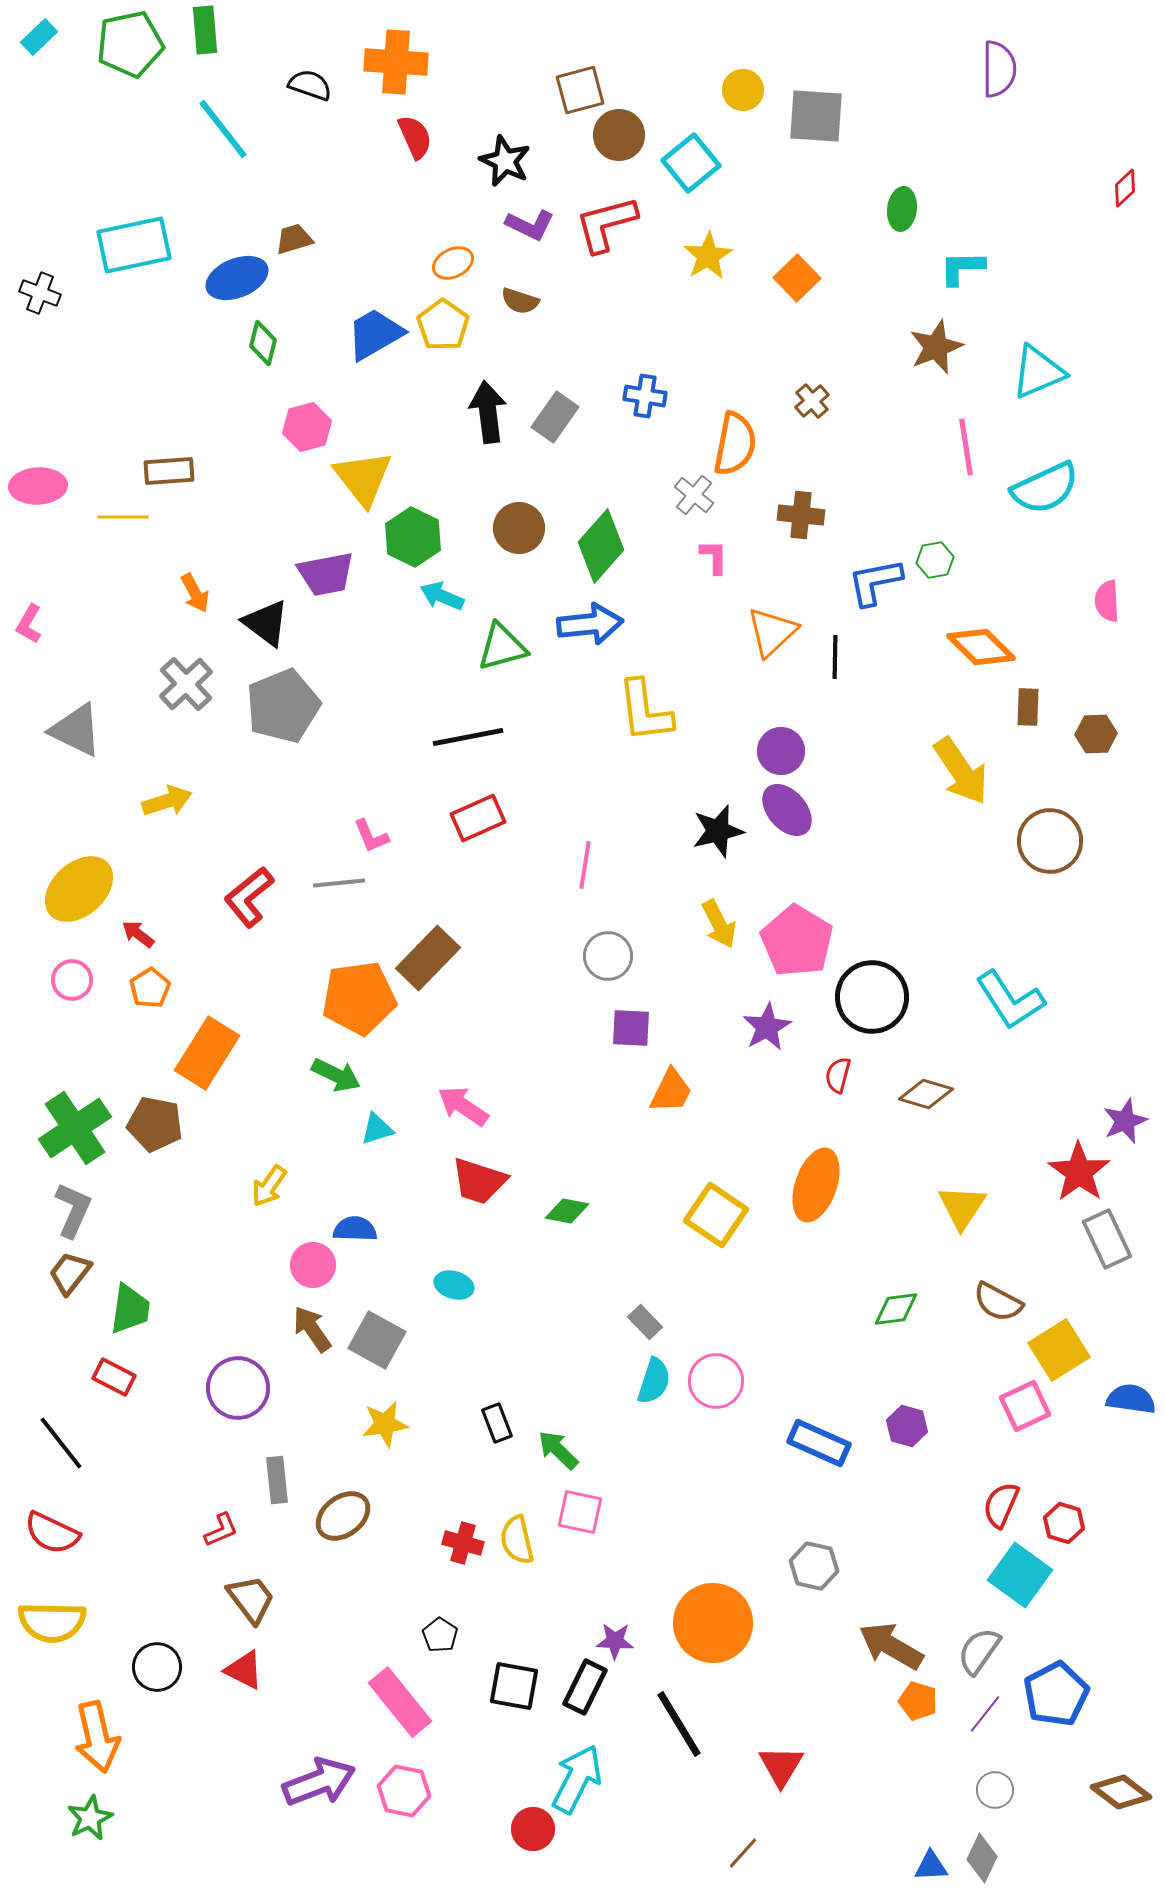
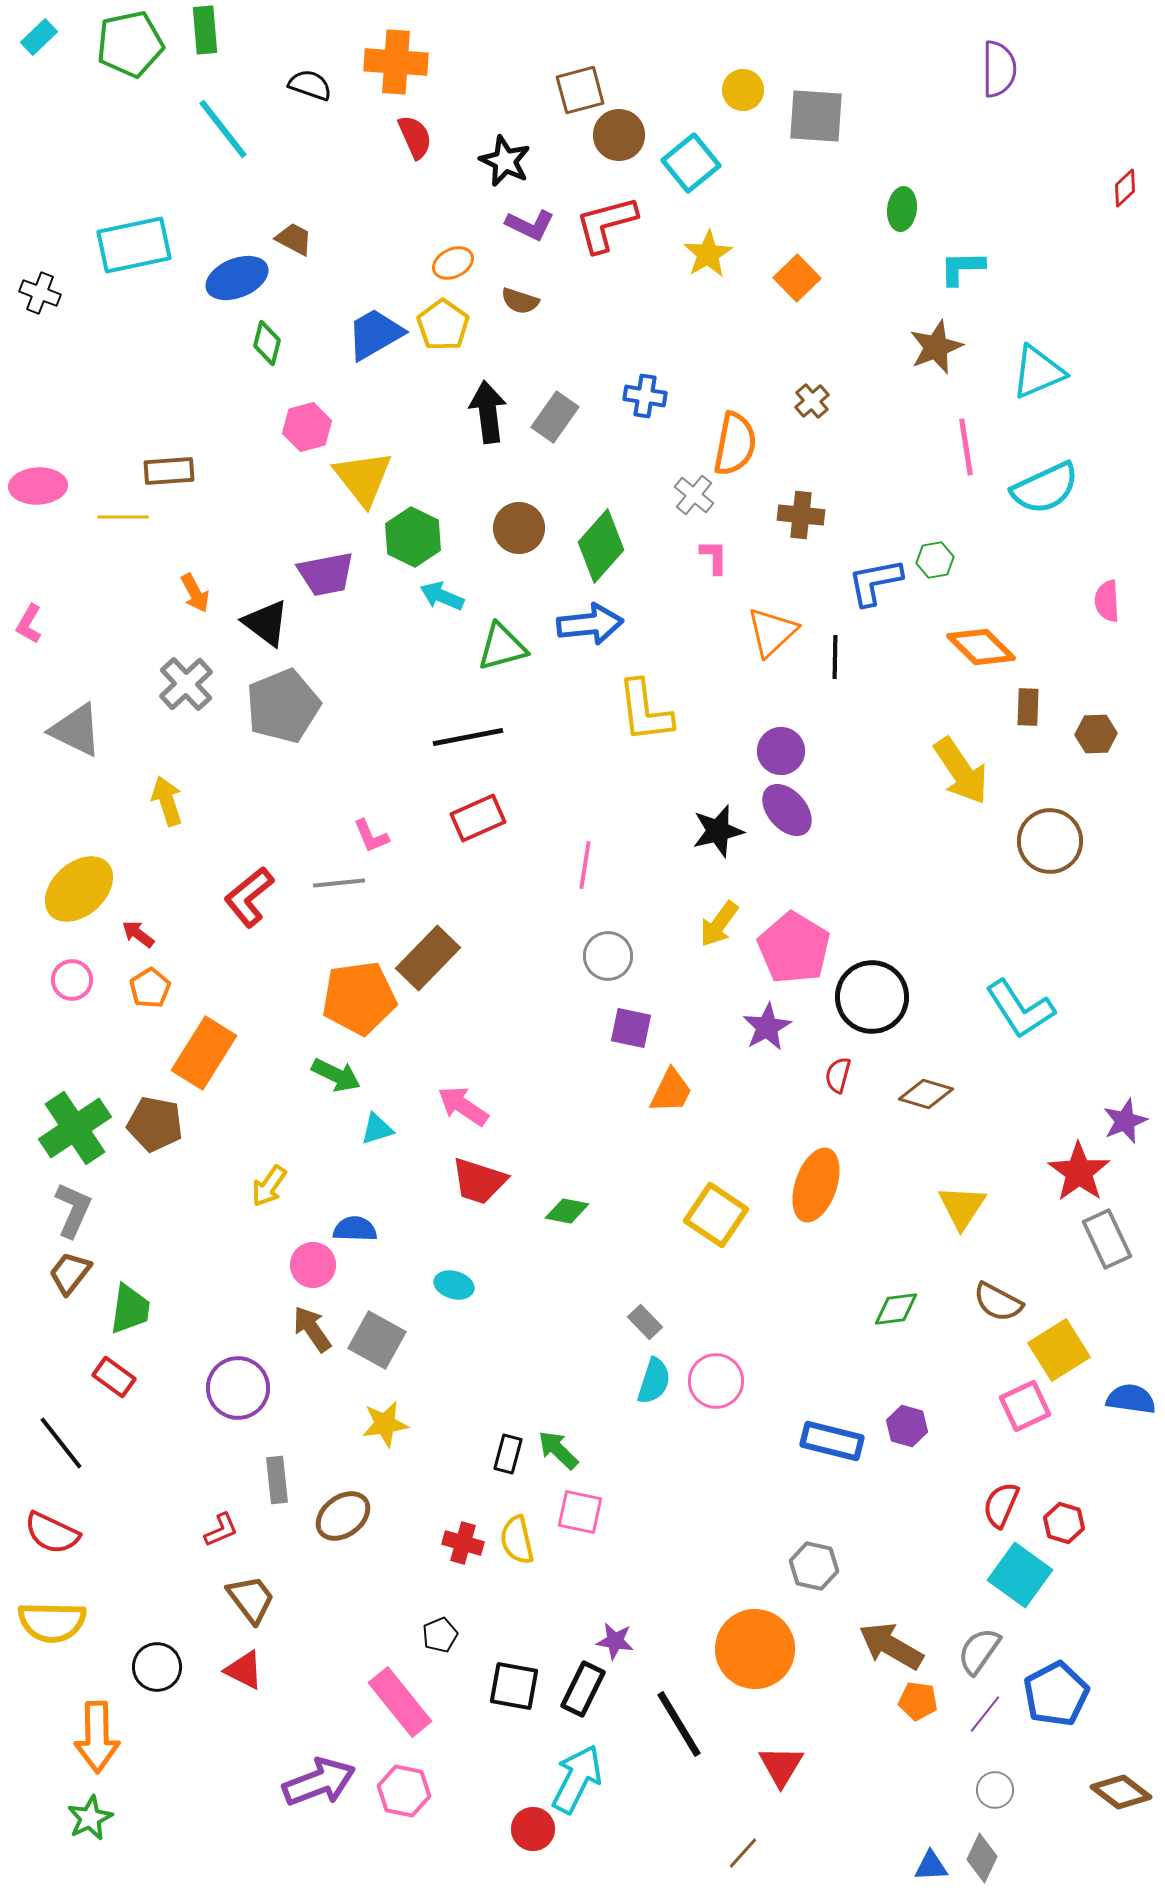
brown trapezoid at (294, 239): rotated 45 degrees clockwise
yellow star at (708, 256): moved 2 px up
green diamond at (263, 343): moved 4 px right
yellow arrow at (167, 801): rotated 90 degrees counterclockwise
yellow arrow at (719, 924): rotated 63 degrees clockwise
pink pentagon at (797, 941): moved 3 px left, 7 px down
cyan L-shape at (1010, 1000): moved 10 px right, 9 px down
purple square at (631, 1028): rotated 9 degrees clockwise
orange rectangle at (207, 1053): moved 3 px left
red rectangle at (114, 1377): rotated 9 degrees clockwise
black rectangle at (497, 1423): moved 11 px right, 31 px down; rotated 36 degrees clockwise
blue rectangle at (819, 1443): moved 13 px right, 2 px up; rotated 10 degrees counterclockwise
orange circle at (713, 1623): moved 42 px right, 26 px down
black pentagon at (440, 1635): rotated 16 degrees clockwise
purple star at (615, 1641): rotated 6 degrees clockwise
black rectangle at (585, 1687): moved 2 px left, 2 px down
orange pentagon at (918, 1701): rotated 9 degrees counterclockwise
orange arrow at (97, 1737): rotated 12 degrees clockwise
